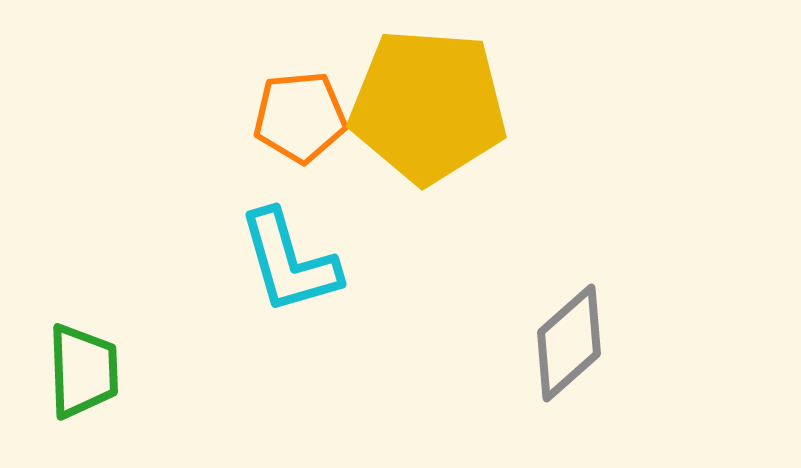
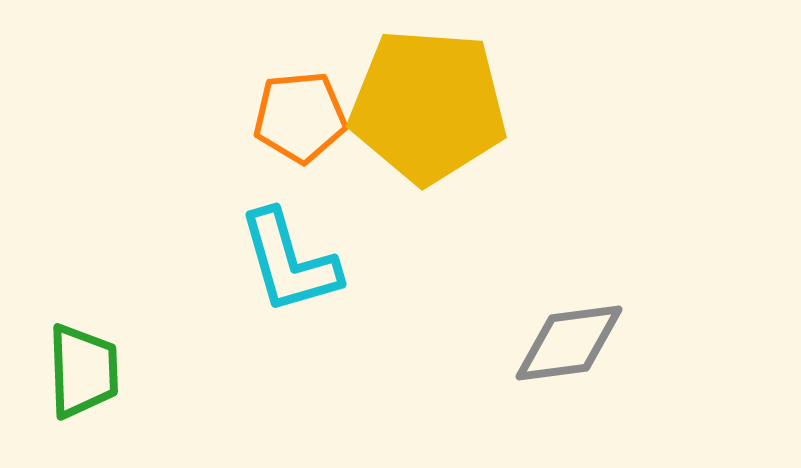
gray diamond: rotated 34 degrees clockwise
